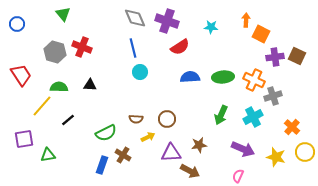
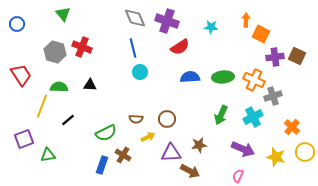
yellow line at (42, 106): rotated 20 degrees counterclockwise
purple square at (24, 139): rotated 12 degrees counterclockwise
